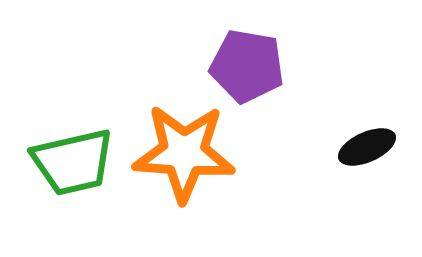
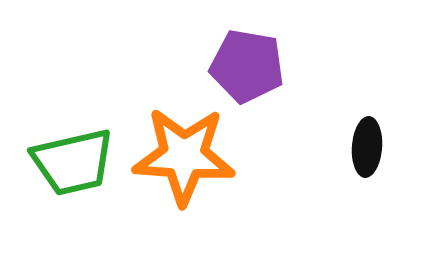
black ellipse: rotated 62 degrees counterclockwise
orange star: moved 3 px down
